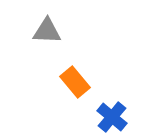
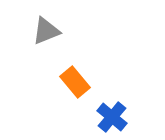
gray triangle: moved 1 px left; rotated 24 degrees counterclockwise
